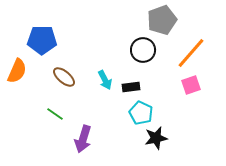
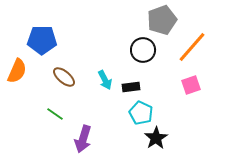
orange line: moved 1 px right, 6 px up
black star: rotated 20 degrees counterclockwise
